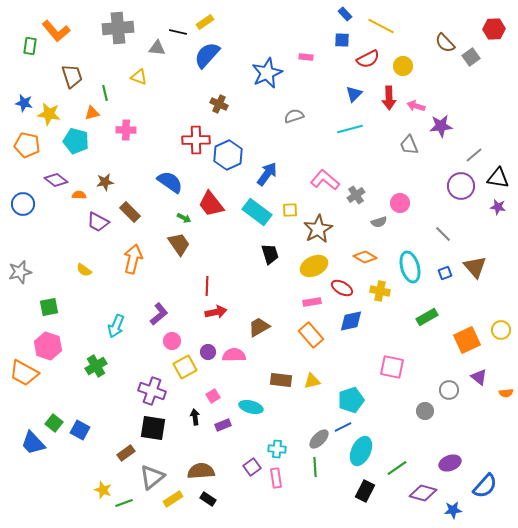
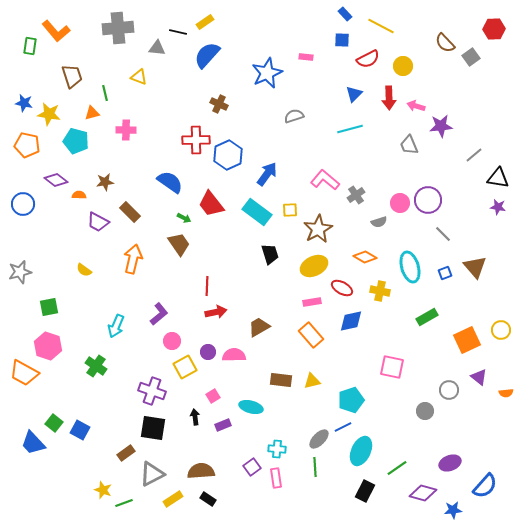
purple circle at (461, 186): moved 33 px left, 14 px down
green cross at (96, 366): rotated 25 degrees counterclockwise
gray triangle at (152, 477): moved 3 px up; rotated 12 degrees clockwise
